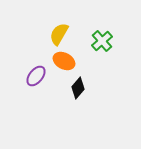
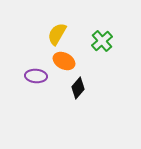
yellow semicircle: moved 2 px left
purple ellipse: rotated 55 degrees clockwise
